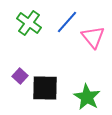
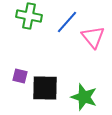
green cross: moved 7 px up; rotated 25 degrees counterclockwise
purple square: rotated 28 degrees counterclockwise
green star: moved 3 px left; rotated 12 degrees counterclockwise
